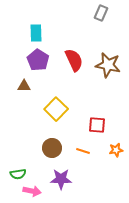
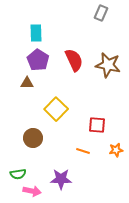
brown triangle: moved 3 px right, 3 px up
brown circle: moved 19 px left, 10 px up
